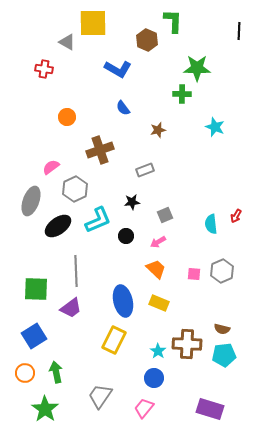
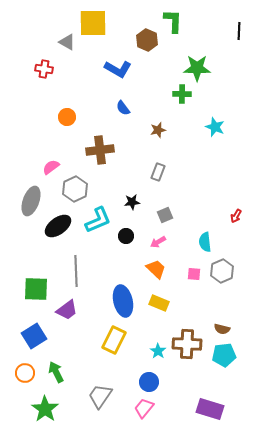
brown cross at (100, 150): rotated 12 degrees clockwise
gray rectangle at (145, 170): moved 13 px right, 2 px down; rotated 48 degrees counterclockwise
cyan semicircle at (211, 224): moved 6 px left, 18 px down
purple trapezoid at (71, 308): moved 4 px left, 2 px down
green arrow at (56, 372): rotated 15 degrees counterclockwise
blue circle at (154, 378): moved 5 px left, 4 px down
